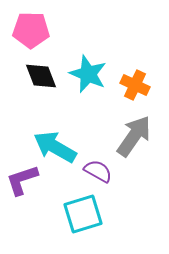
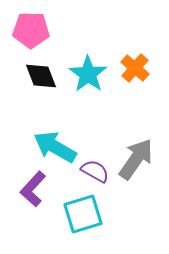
cyan star: rotated 12 degrees clockwise
orange cross: moved 17 px up; rotated 16 degrees clockwise
gray arrow: moved 2 px right, 23 px down
purple semicircle: moved 3 px left
purple L-shape: moved 11 px right, 9 px down; rotated 30 degrees counterclockwise
